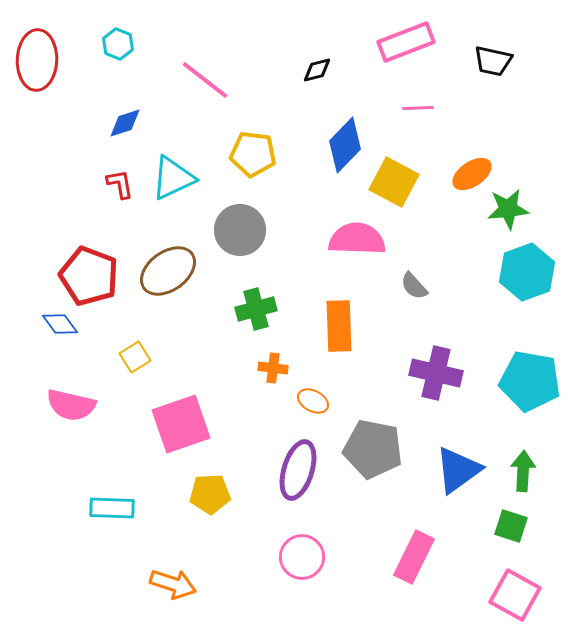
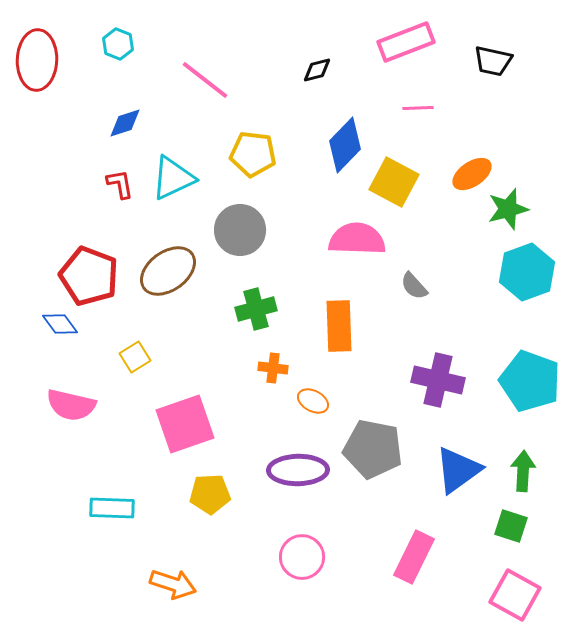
green star at (508, 209): rotated 9 degrees counterclockwise
purple cross at (436, 373): moved 2 px right, 7 px down
cyan pentagon at (530, 381): rotated 10 degrees clockwise
pink square at (181, 424): moved 4 px right
purple ellipse at (298, 470): rotated 72 degrees clockwise
